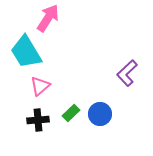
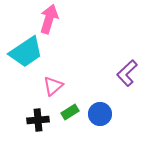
pink arrow: moved 1 px right, 1 px down; rotated 16 degrees counterclockwise
cyan trapezoid: rotated 93 degrees counterclockwise
pink triangle: moved 13 px right
green rectangle: moved 1 px left, 1 px up; rotated 12 degrees clockwise
